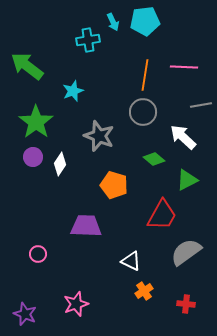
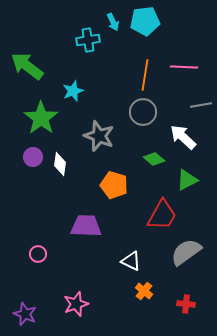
green star: moved 5 px right, 4 px up
white diamond: rotated 25 degrees counterclockwise
orange cross: rotated 18 degrees counterclockwise
